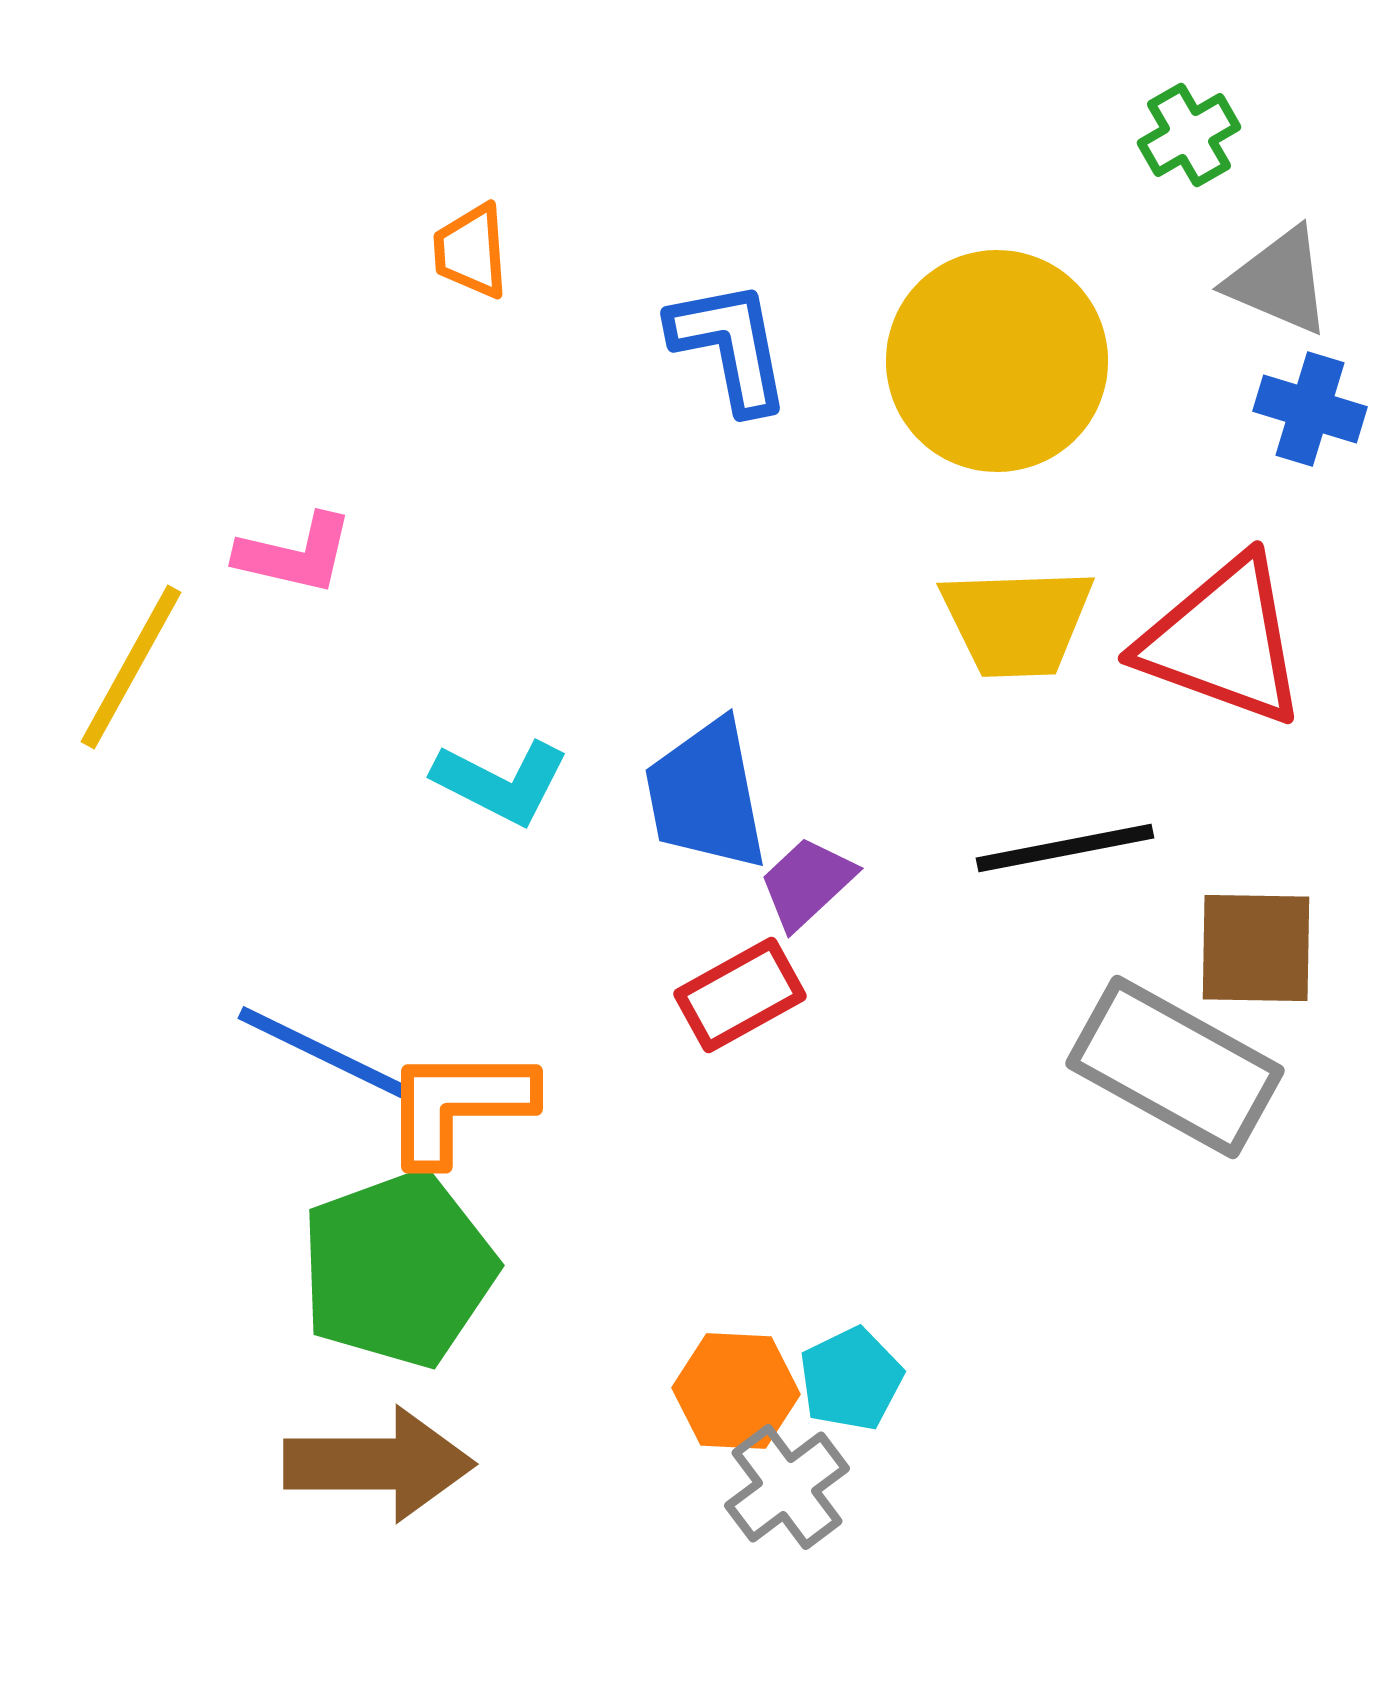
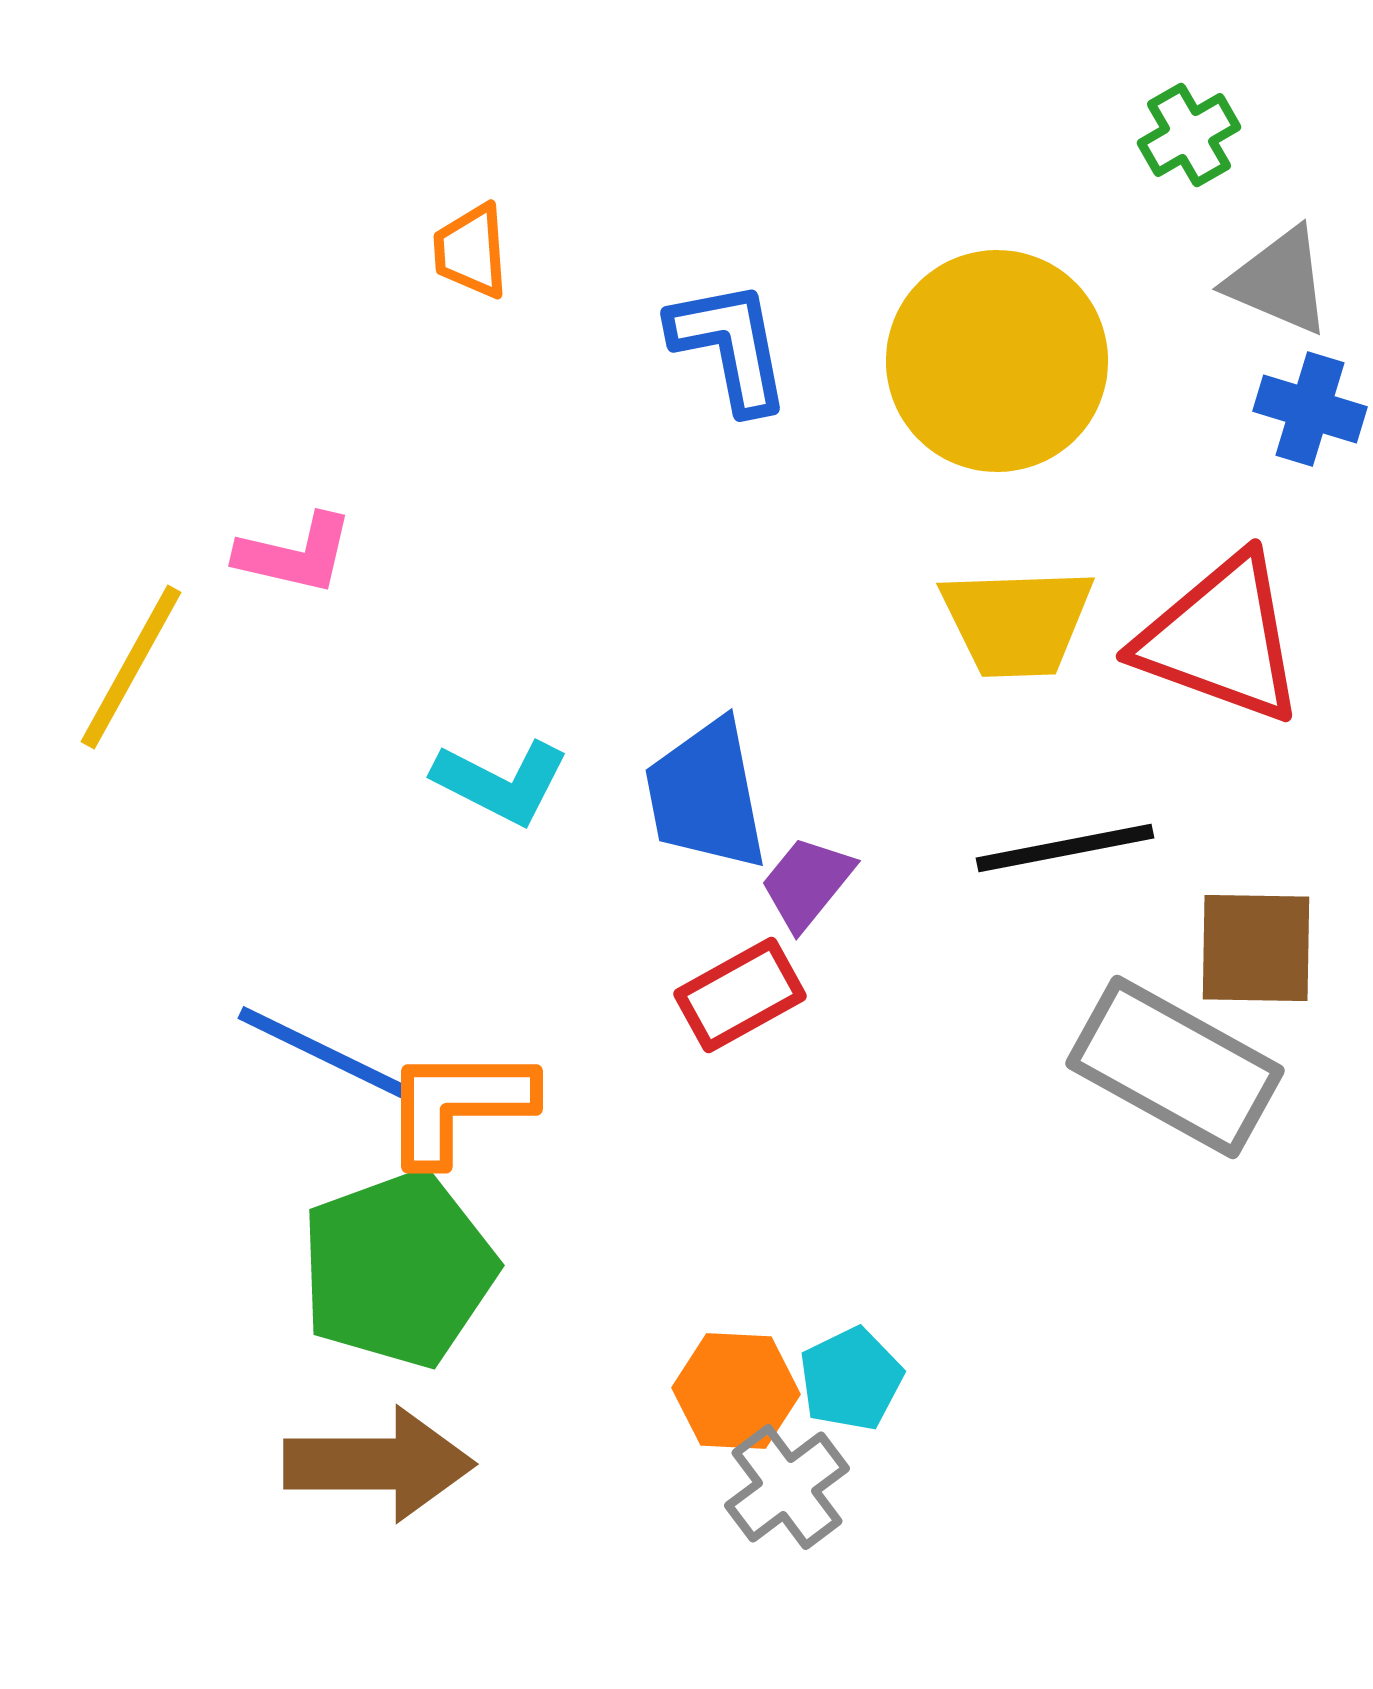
red triangle: moved 2 px left, 2 px up
purple trapezoid: rotated 8 degrees counterclockwise
